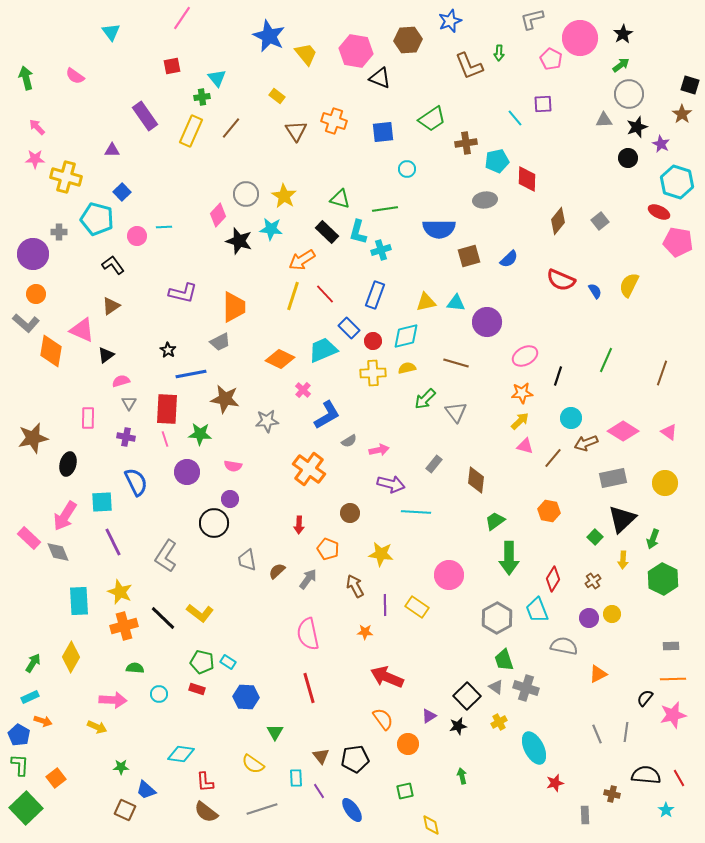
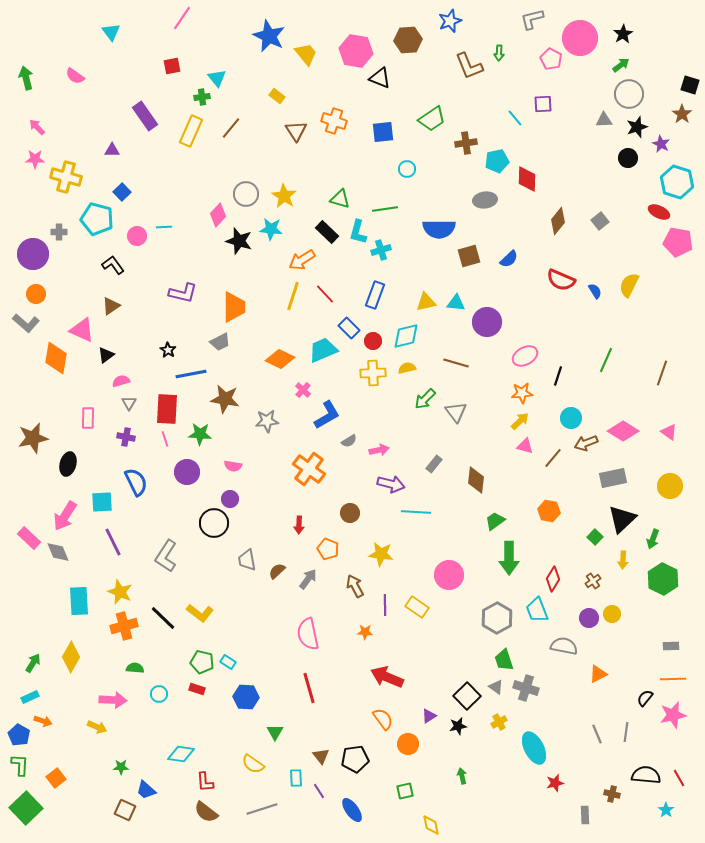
orange diamond at (51, 351): moved 5 px right, 7 px down
yellow circle at (665, 483): moved 5 px right, 3 px down
